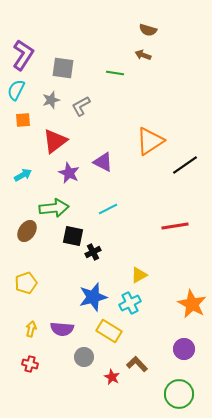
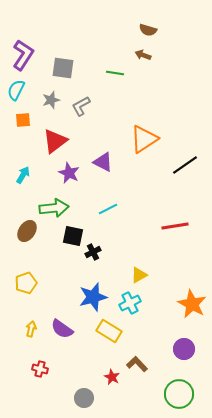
orange triangle: moved 6 px left, 2 px up
cyan arrow: rotated 30 degrees counterclockwise
purple semicircle: rotated 30 degrees clockwise
gray circle: moved 41 px down
red cross: moved 10 px right, 5 px down
